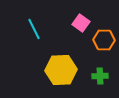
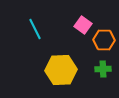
pink square: moved 2 px right, 2 px down
cyan line: moved 1 px right
green cross: moved 3 px right, 7 px up
